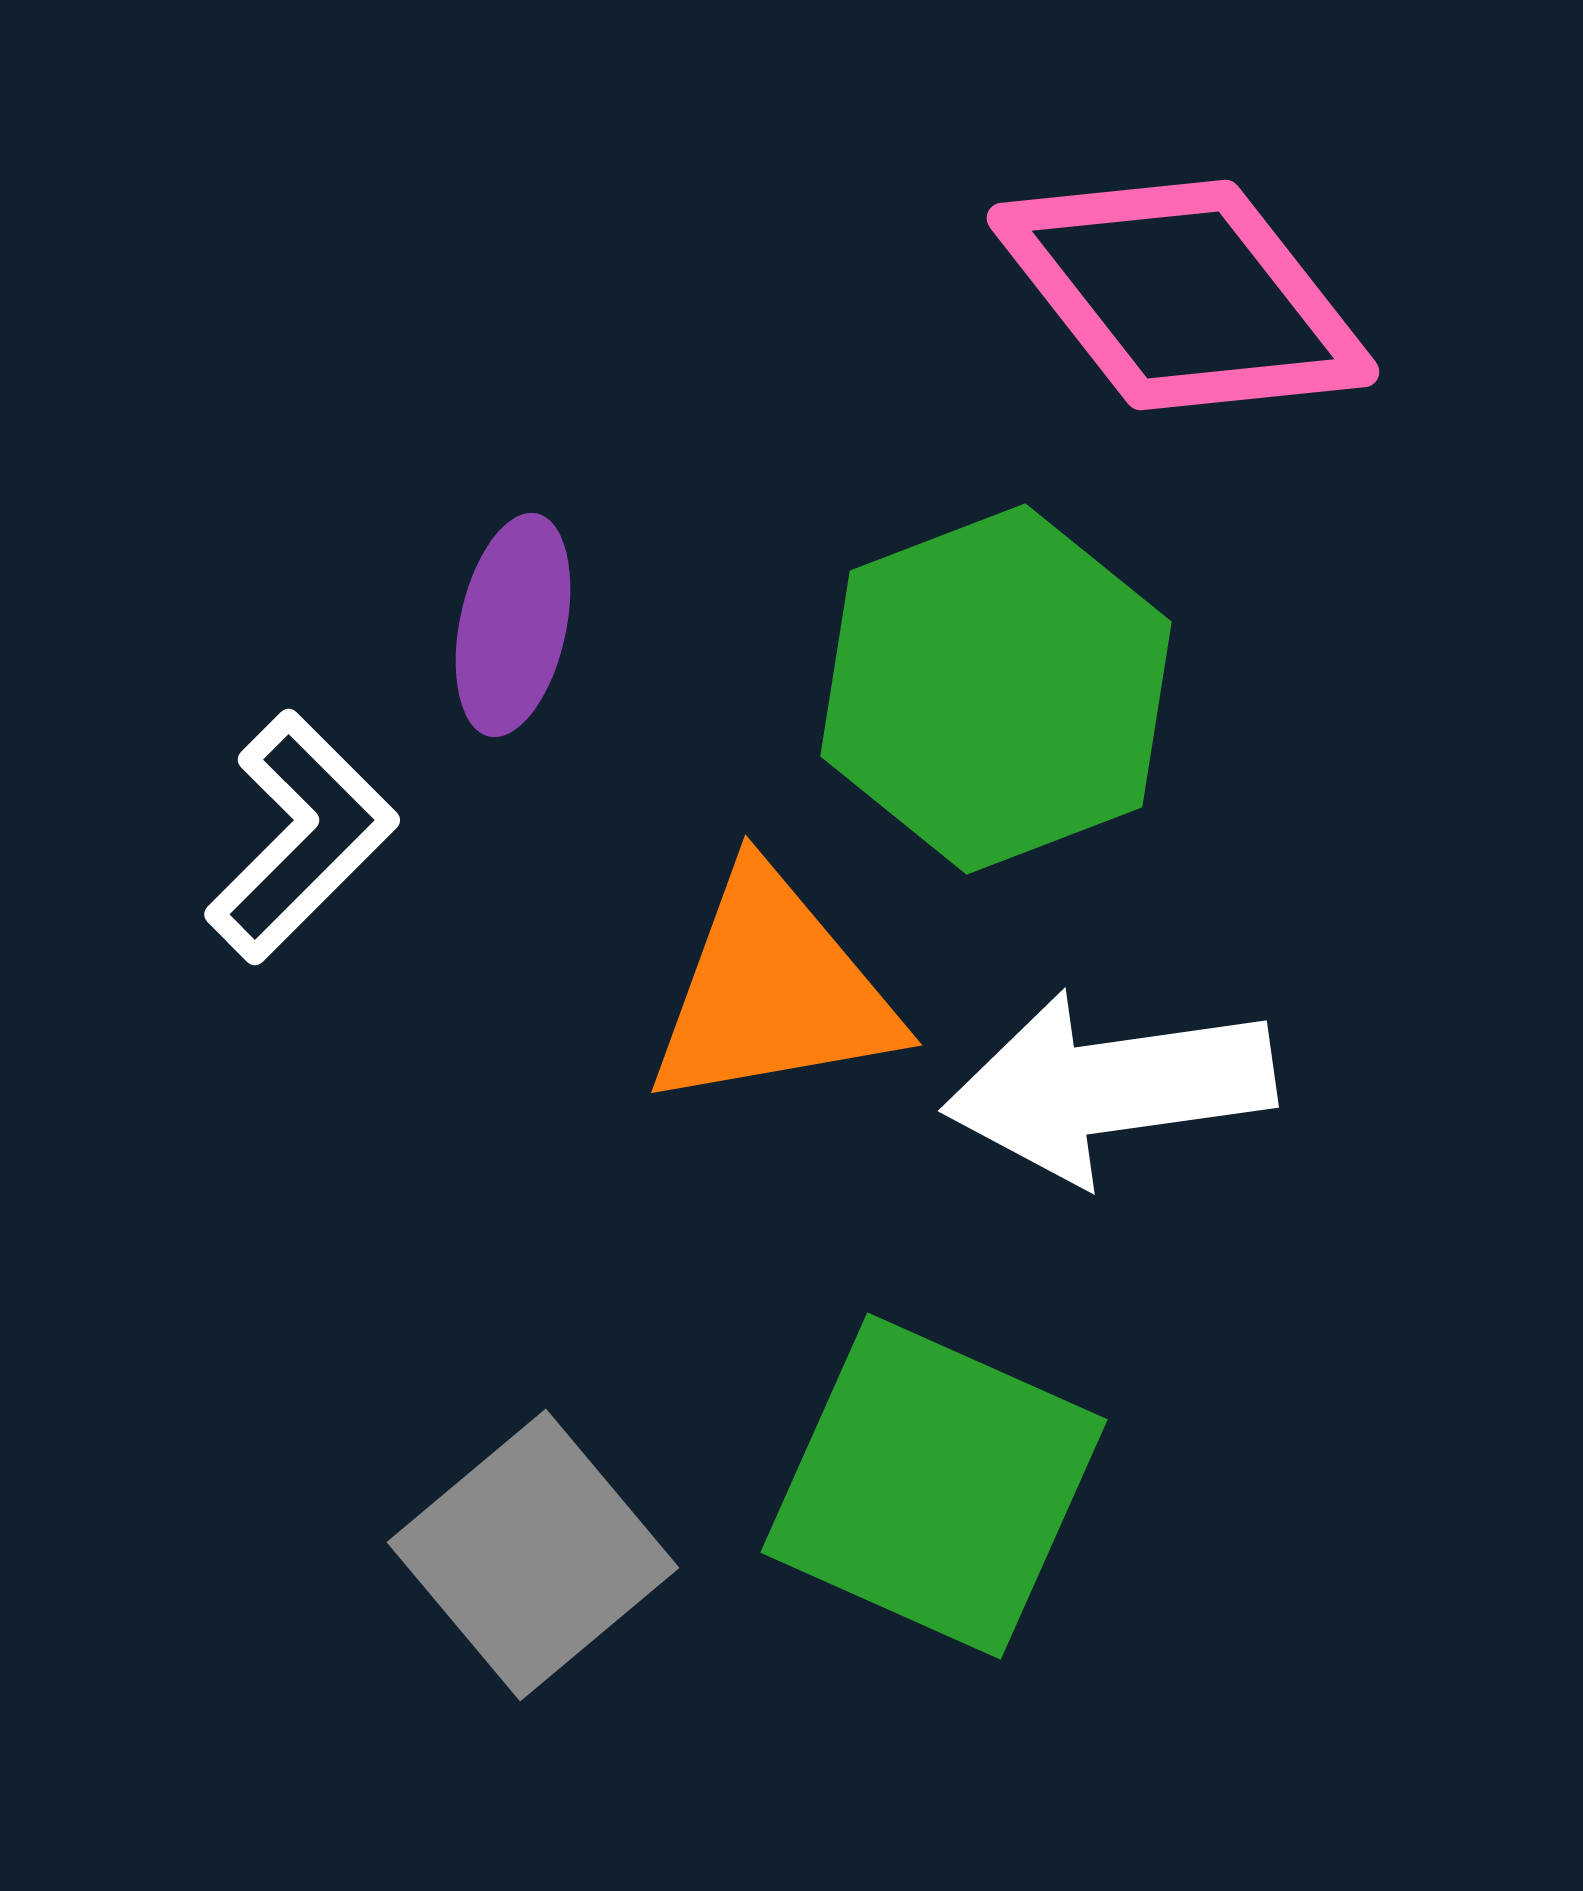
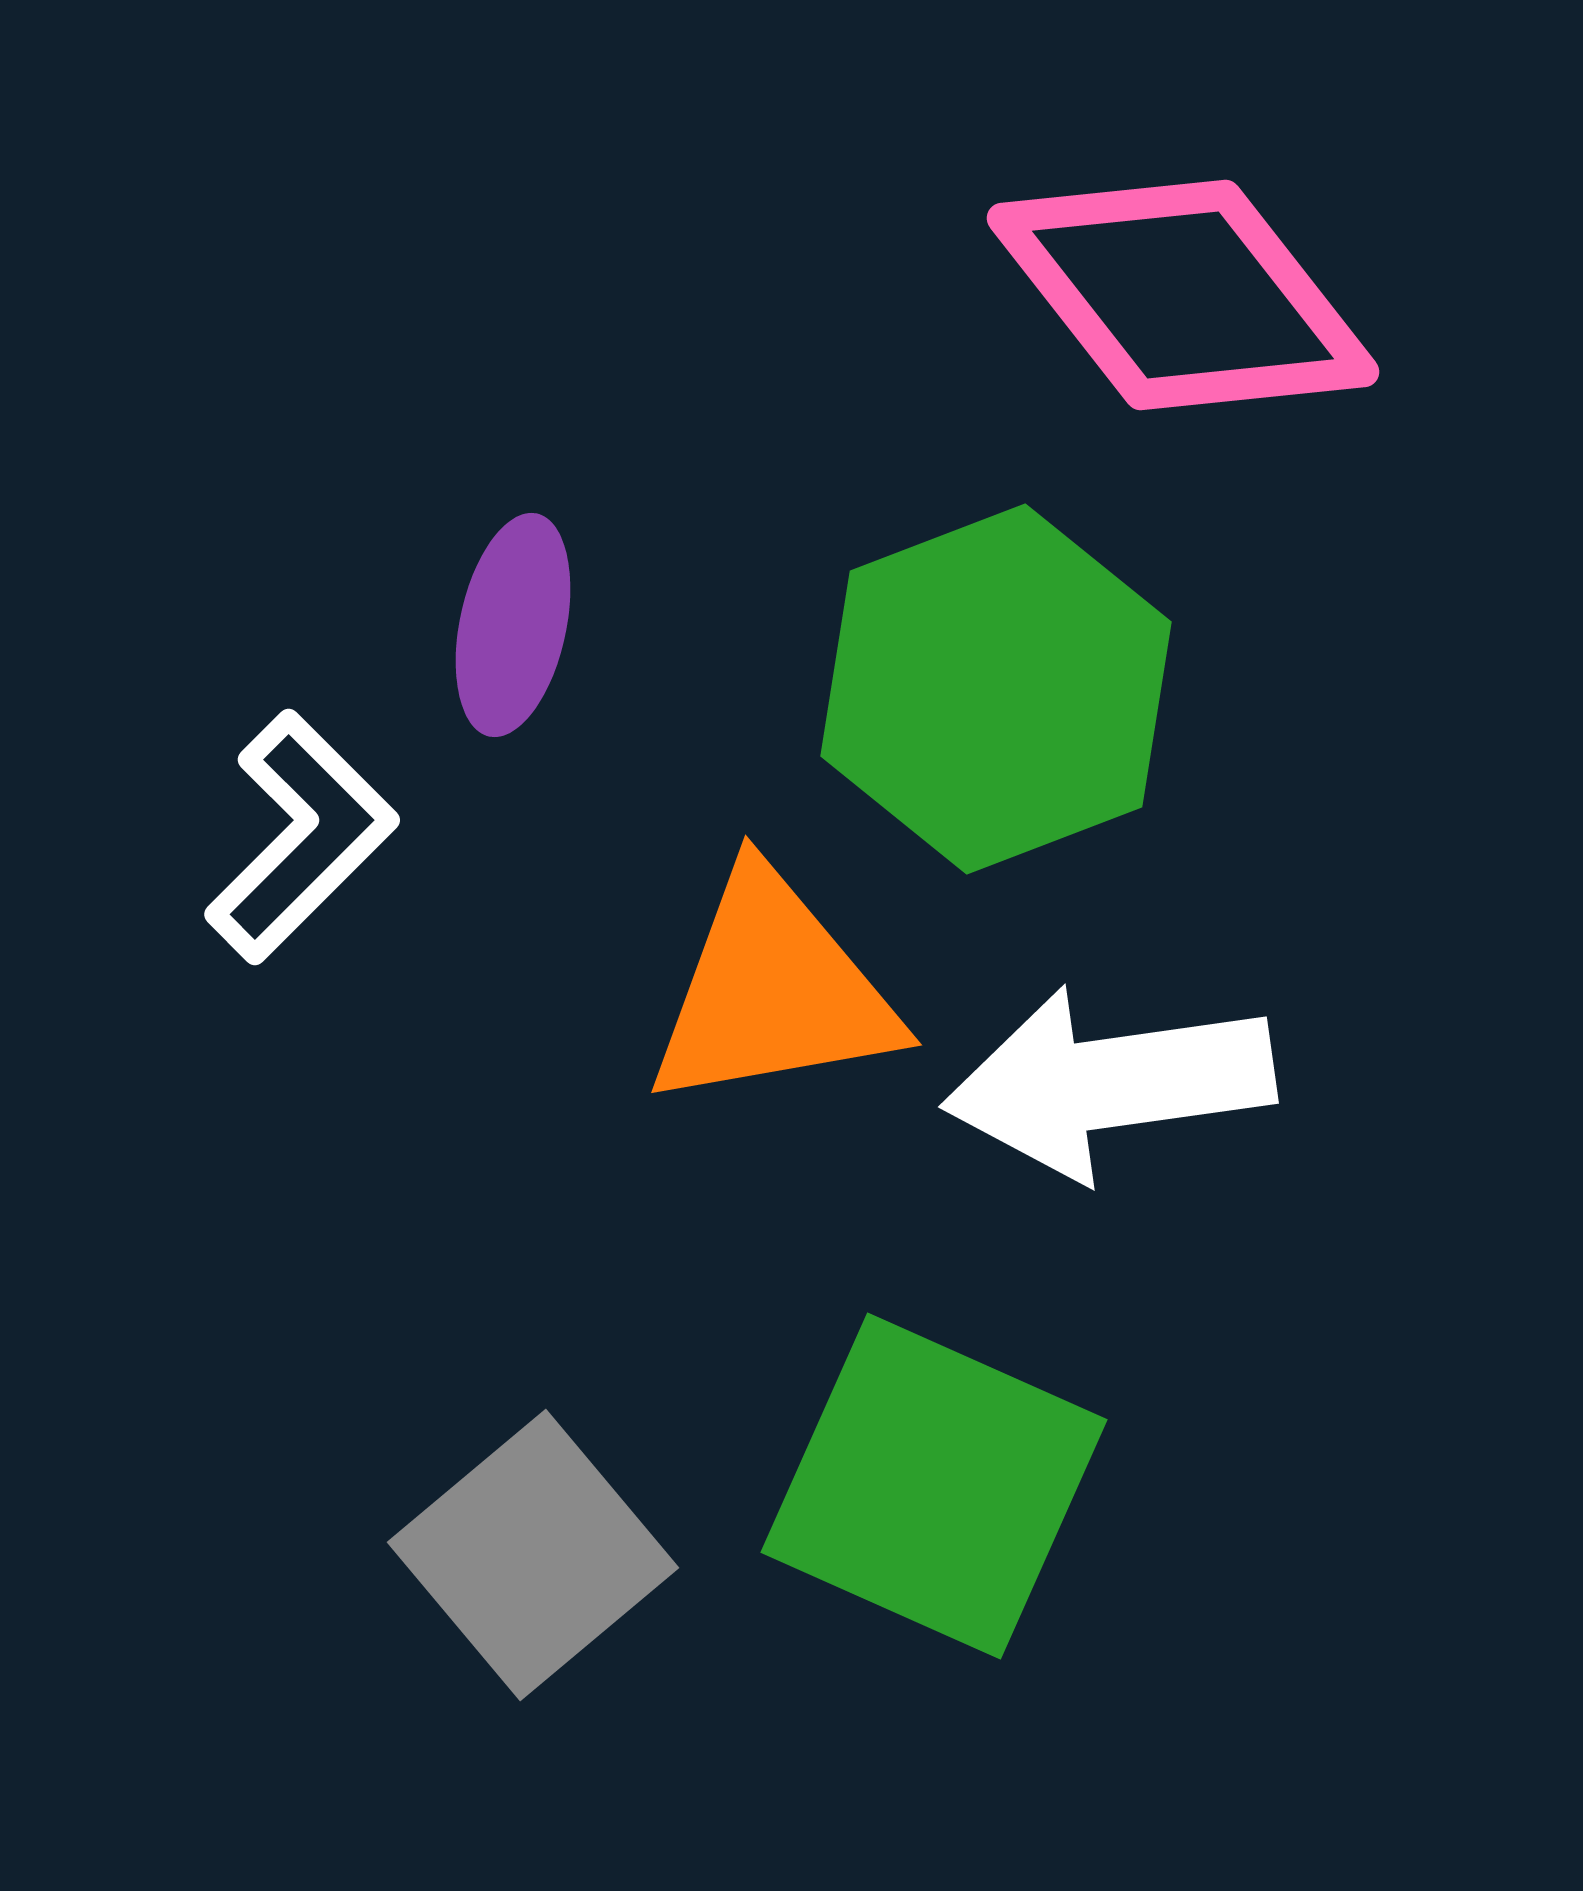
white arrow: moved 4 px up
